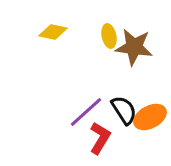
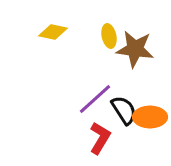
brown star: moved 1 px right, 2 px down
purple line: moved 9 px right, 13 px up
orange ellipse: rotated 28 degrees clockwise
